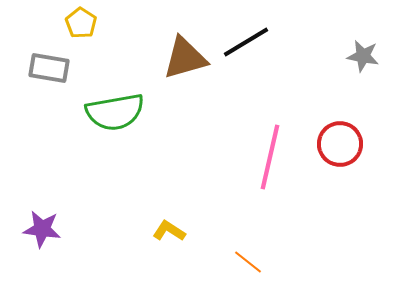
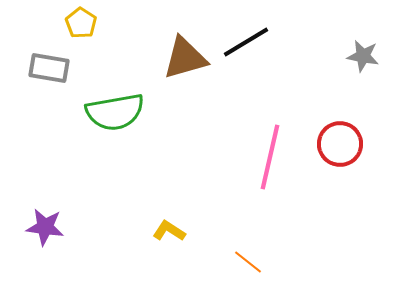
purple star: moved 3 px right, 2 px up
